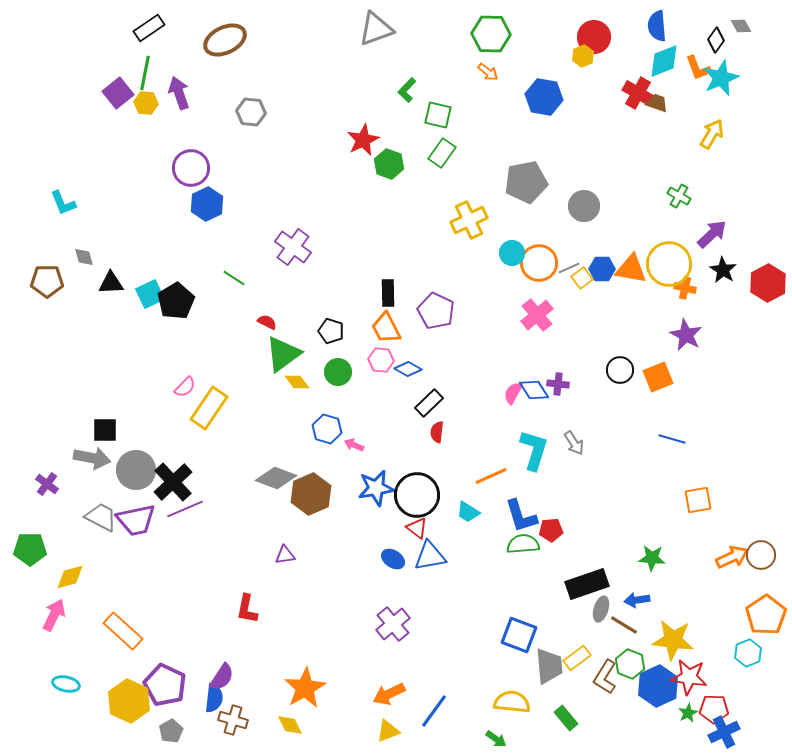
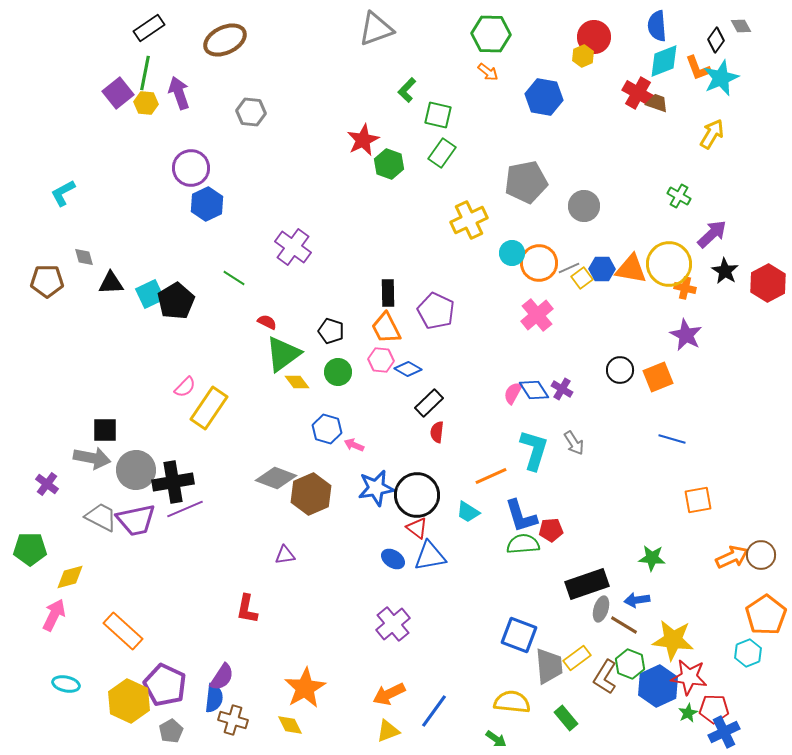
cyan L-shape at (63, 203): moved 10 px up; rotated 84 degrees clockwise
black star at (723, 270): moved 2 px right, 1 px down
purple cross at (558, 384): moved 4 px right, 5 px down; rotated 25 degrees clockwise
black cross at (173, 482): rotated 33 degrees clockwise
